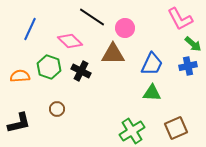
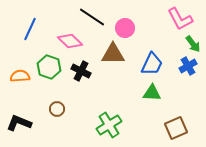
green arrow: rotated 12 degrees clockwise
blue cross: rotated 18 degrees counterclockwise
black L-shape: rotated 145 degrees counterclockwise
green cross: moved 23 px left, 6 px up
